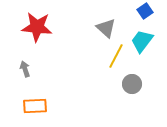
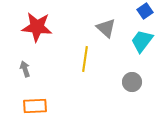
yellow line: moved 31 px left, 3 px down; rotated 20 degrees counterclockwise
gray circle: moved 2 px up
